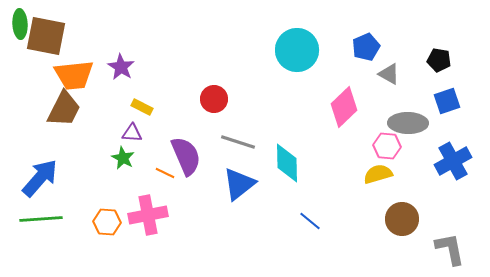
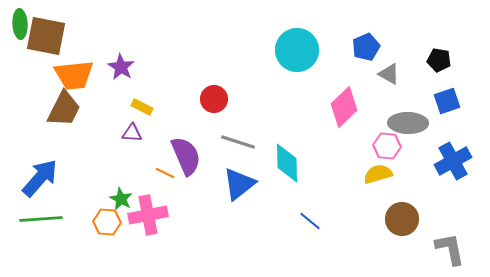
green star: moved 2 px left, 41 px down
